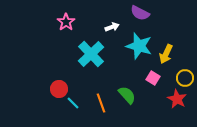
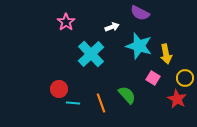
yellow arrow: rotated 36 degrees counterclockwise
cyan line: rotated 40 degrees counterclockwise
